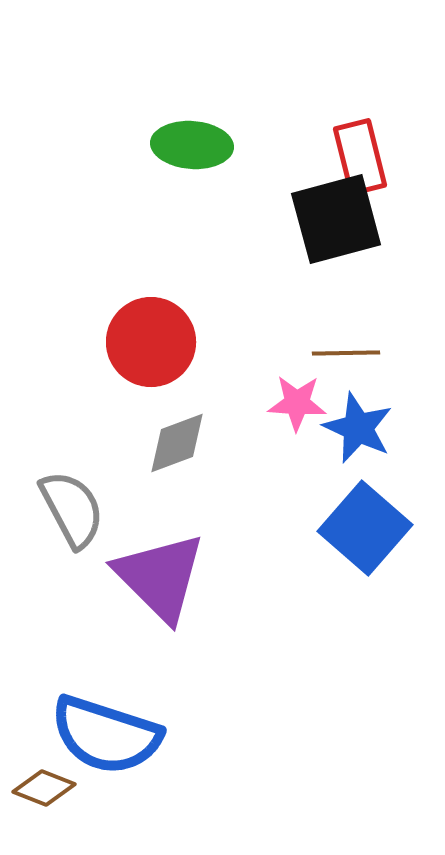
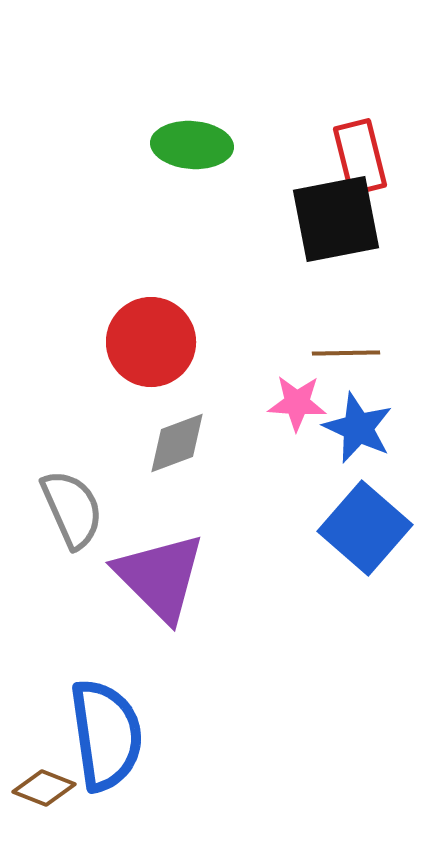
black square: rotated 4 degrees clockwise
gray semicircle: rotated 4 degrees clockwise
blue semicircle: rotated 116 degrees counterclockwise
